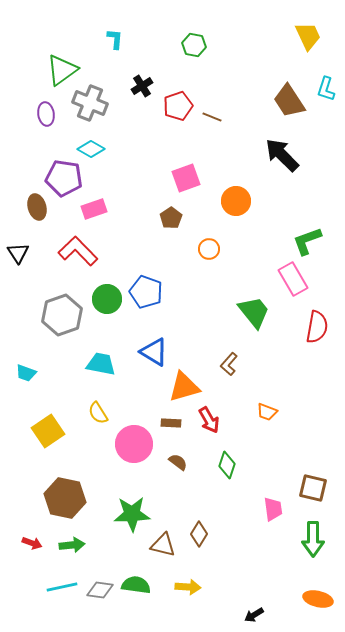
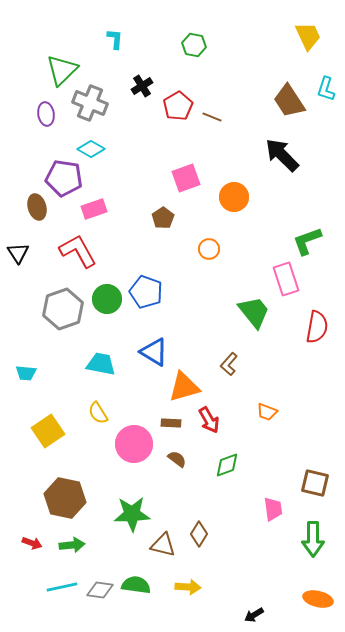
green triangle at (62, 70): rotated 8 degrees counterclockwise
red pentagon at (178, 106): rotated 12 degrees counterclockwise
orange circle at (236, 201): moved 2 px left, 4 px up
brown pentagon at (171, 218): moved 8 px left
red L-shape at (78, 251): rotated 15 degrees clockwise
pink rectangle at (293, 279): moved 7 px left; rotated 12 degrees clockwise
gray hexagon at (62, 315): moved 1 px right, 6 px up
cyan trapezoid at (26, 373): rotated 15 degrees counterclockwise
brown semicircle at (178, 462): moved 1 px left, 3 px up
green diamond at (227, 465): rotated 52 degrees clockwise
brown square at (313, 488): moved 2 px right, 5 px up
